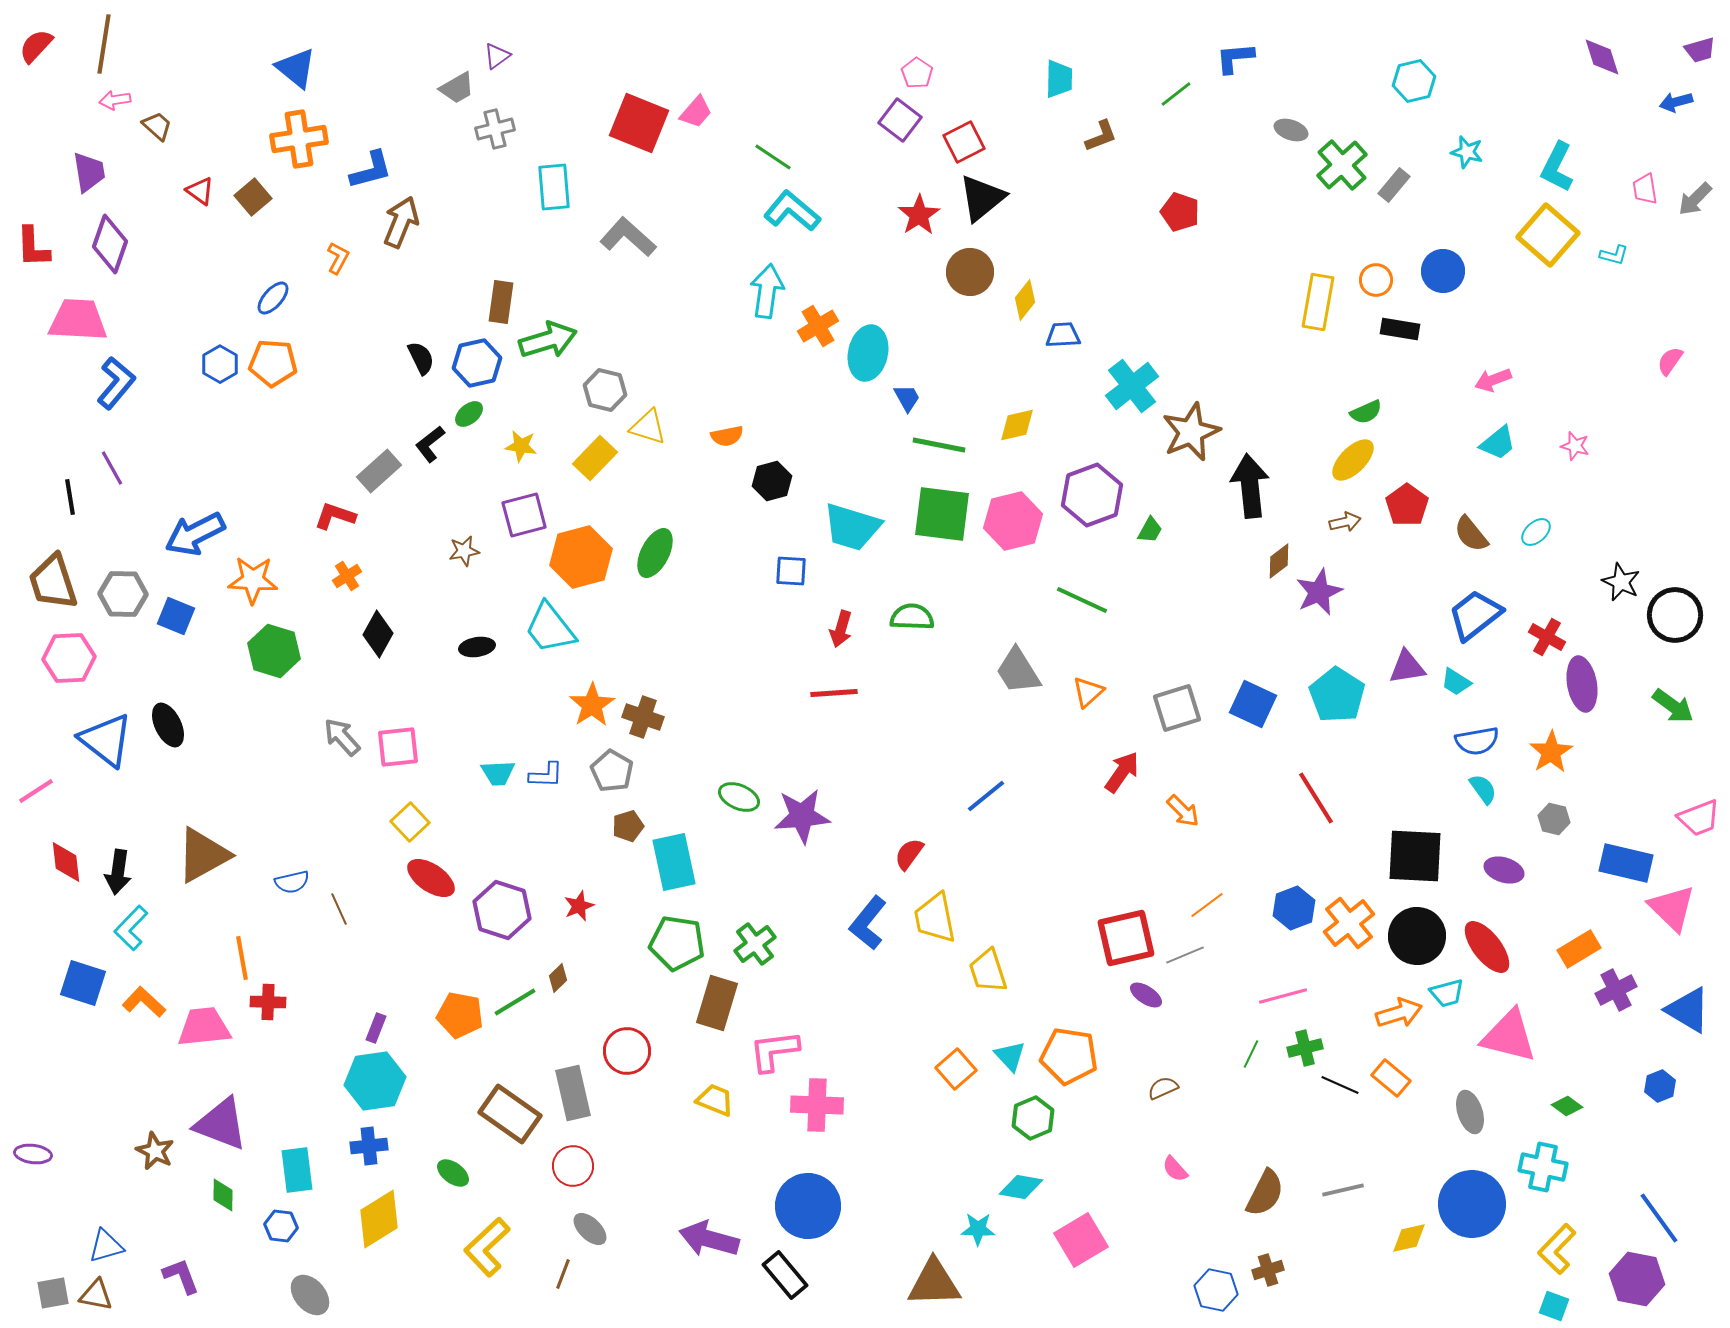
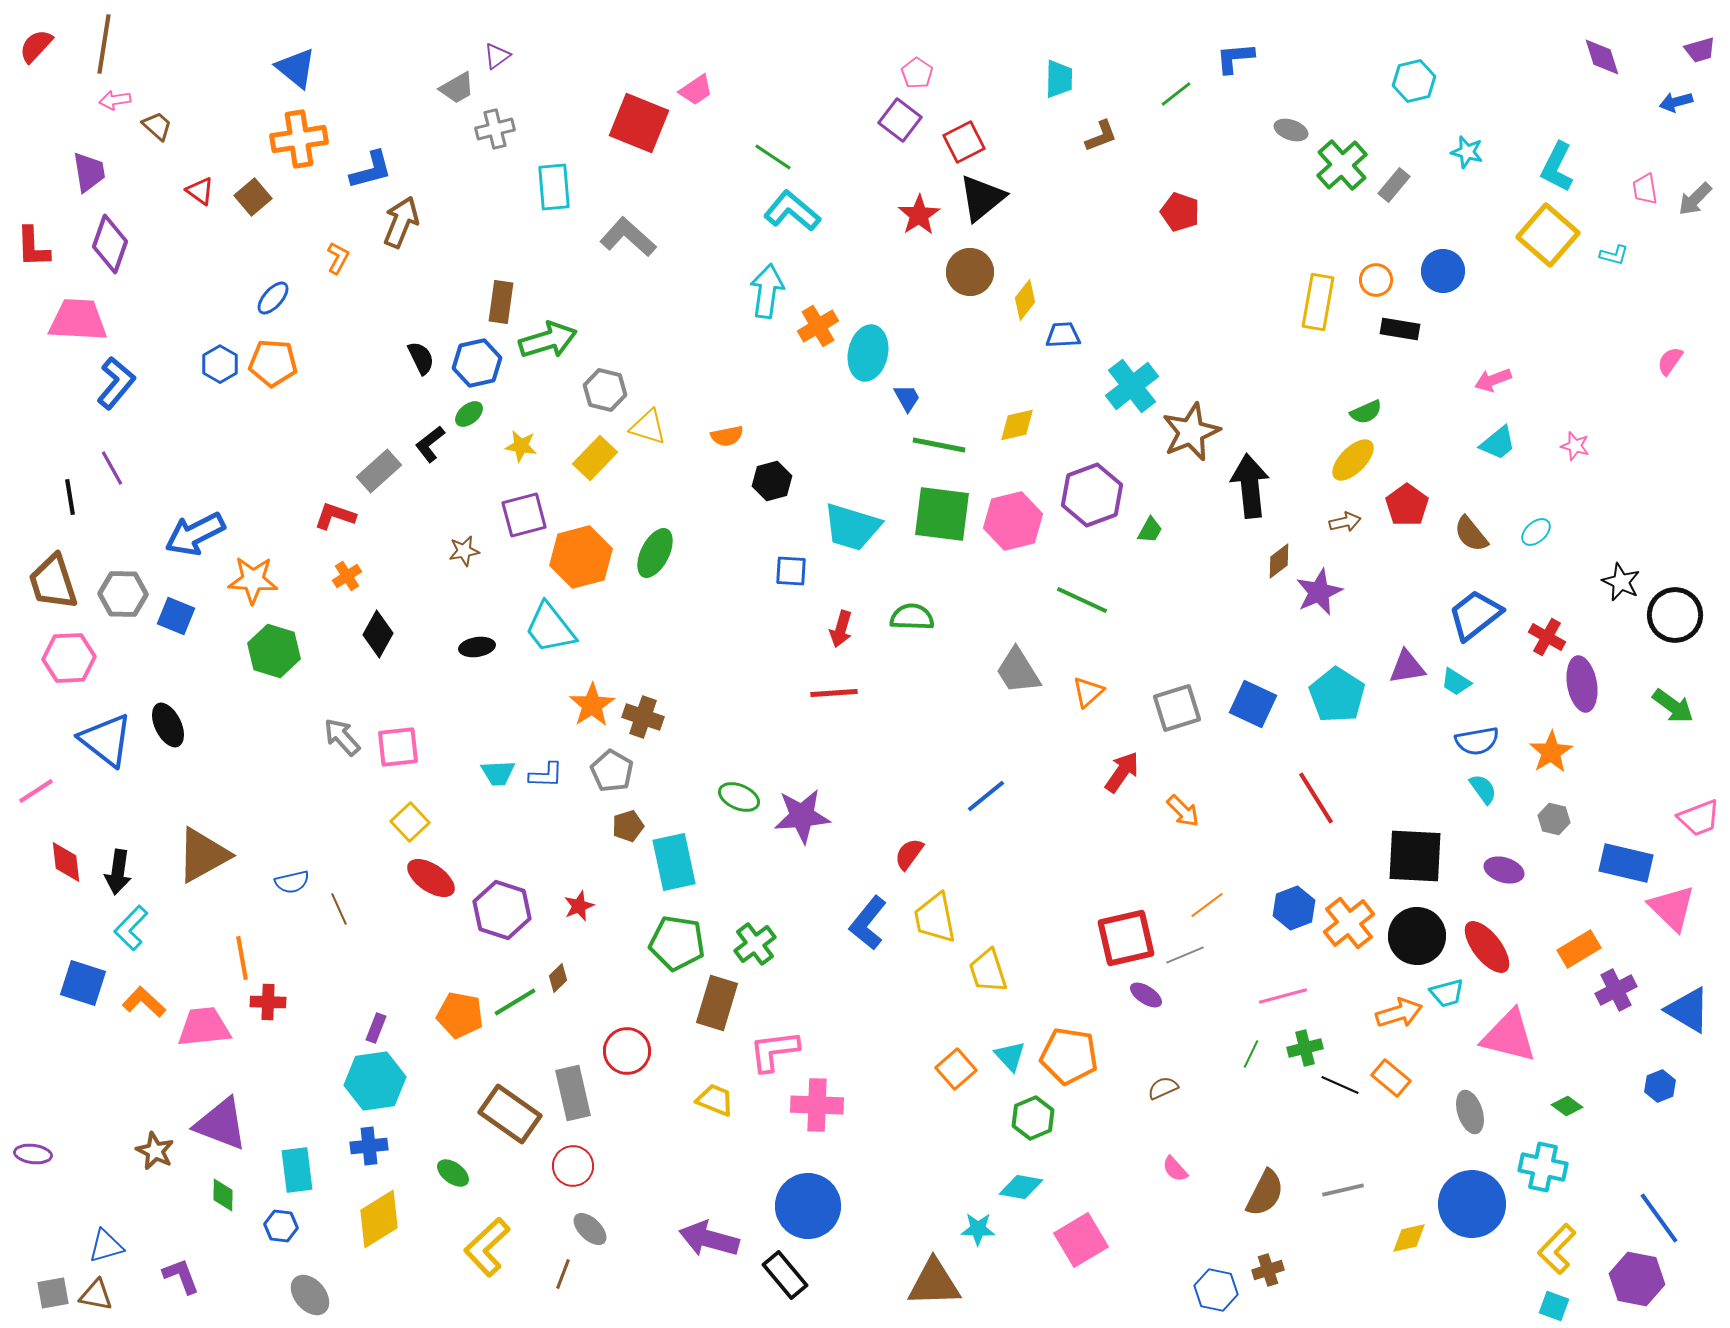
pink trapezoid at (696, 112): moved 22 px up; rotated 15 degrees clockwise
